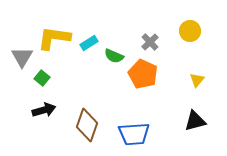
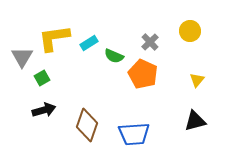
yellow L-shape: rotated 16 degrees counterclockwise
green square: rotated 21 degrees clockwise
